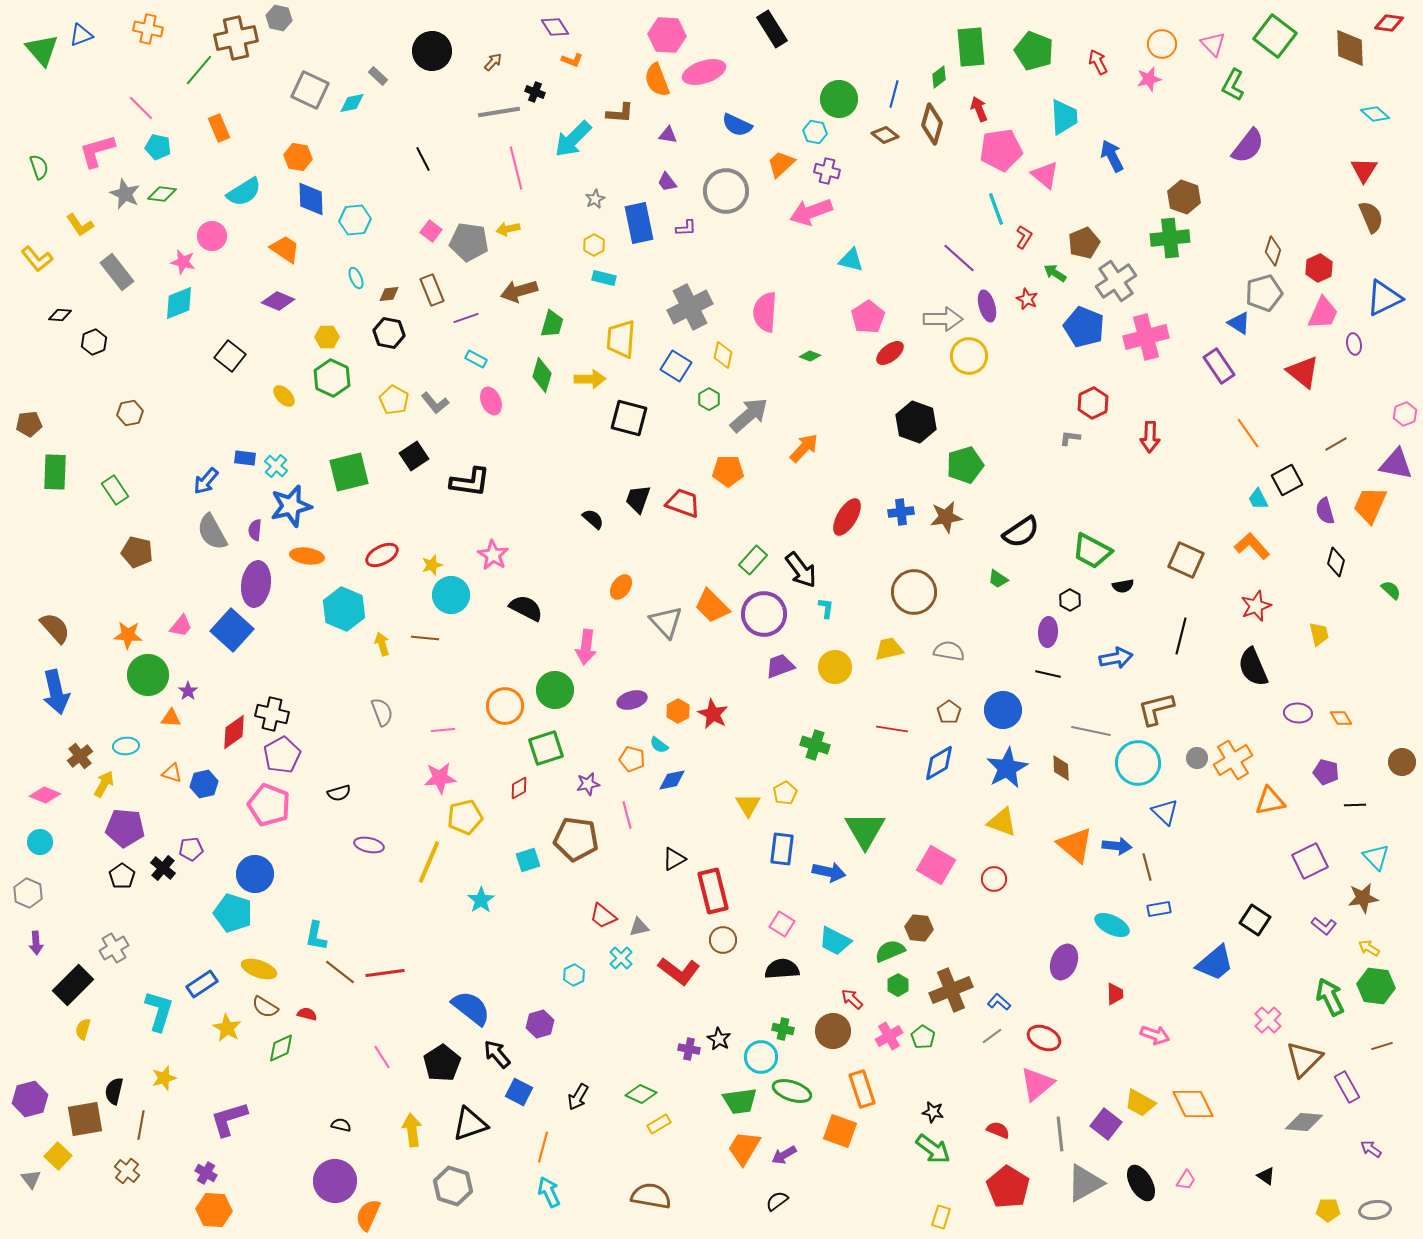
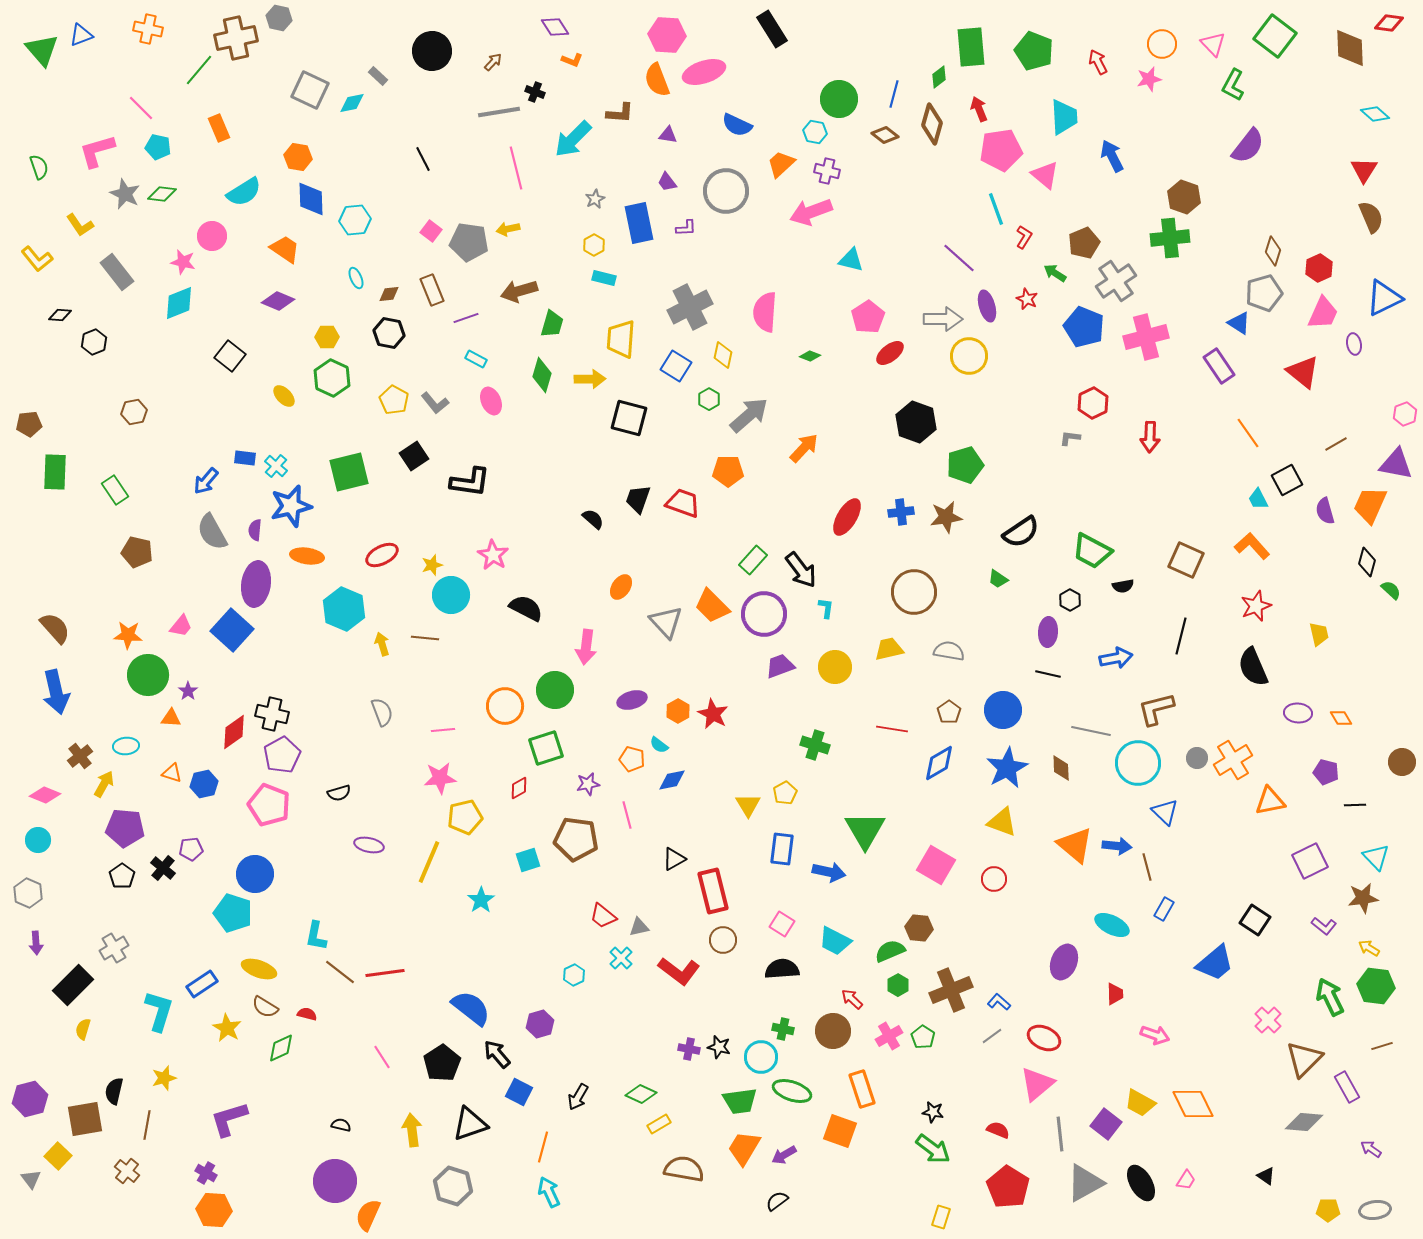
brown hexagon at (130, 413): moved 4 px right, 1 px up
black diamond at (1336, 562): moved 31 px right
cyan circle at (40, 842): moved 2 px left, 2 px up
blue rectangle at (1159, 909): moved 5 px right; rotated 50 degrees counterclockwise
black star at (719, 1039): moved 8 px down; rotated 15 degrees counterclockwise
brown line at (141, 1125): moved 6 px right
brown semicircle at (651, 1196): moved 33 px right, 27 px up
